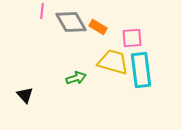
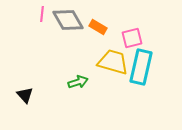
pink line: moved 3 px down
gray diamond: moved 3 px left, 2 px up
pink square: rotated 10 degrees counterclockwise
cyan rectangle: moved 3 px up; rotated 20 degrees clockwise
green arrow: moved 2 px right, 4 px down
